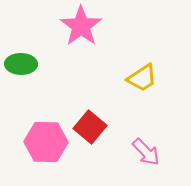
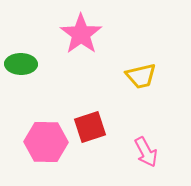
pink star: moved 8 px down
yellow trapezoid: moved 1 px left, 2 px up; rotated 20 degrees clockwise
red square: rotated 32 degrees clockwise
pink arrow: rotated 16 degrees clockwise
